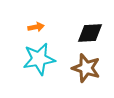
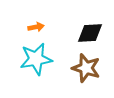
cyan star: moved 3 px left
